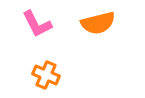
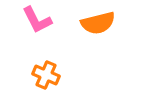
pink L-shape: moved 4 px up
